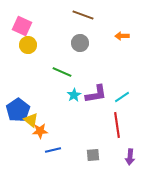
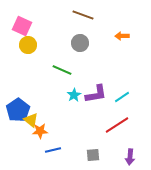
green line: moved 2 px up
red line: rotated 65 degrees clockwise
